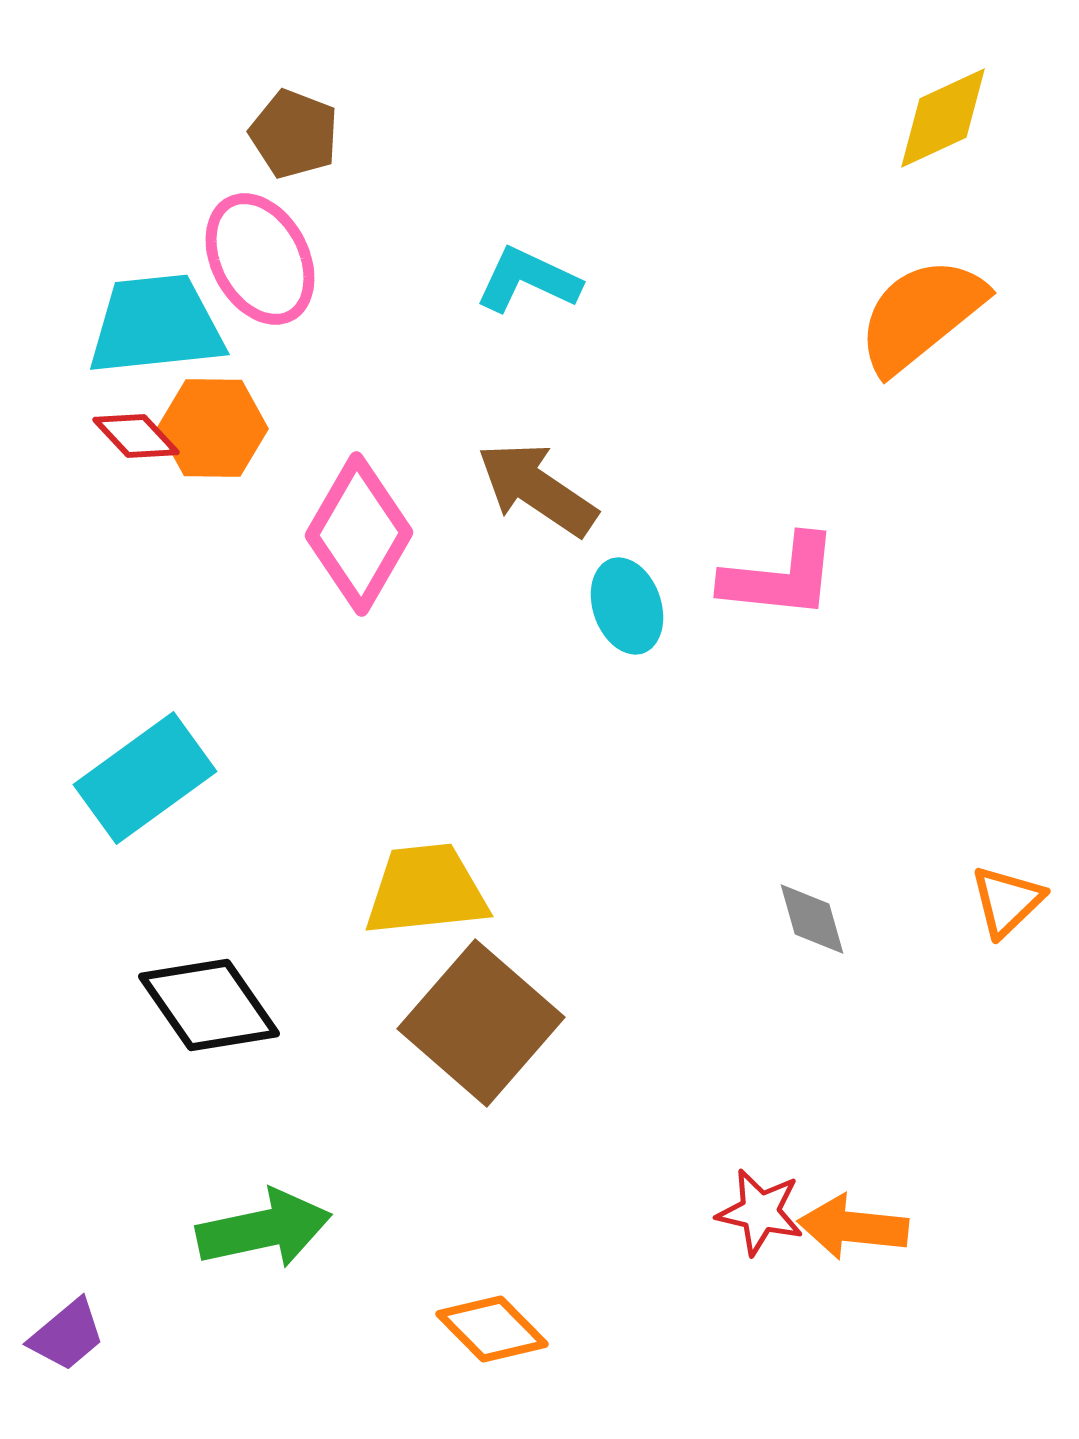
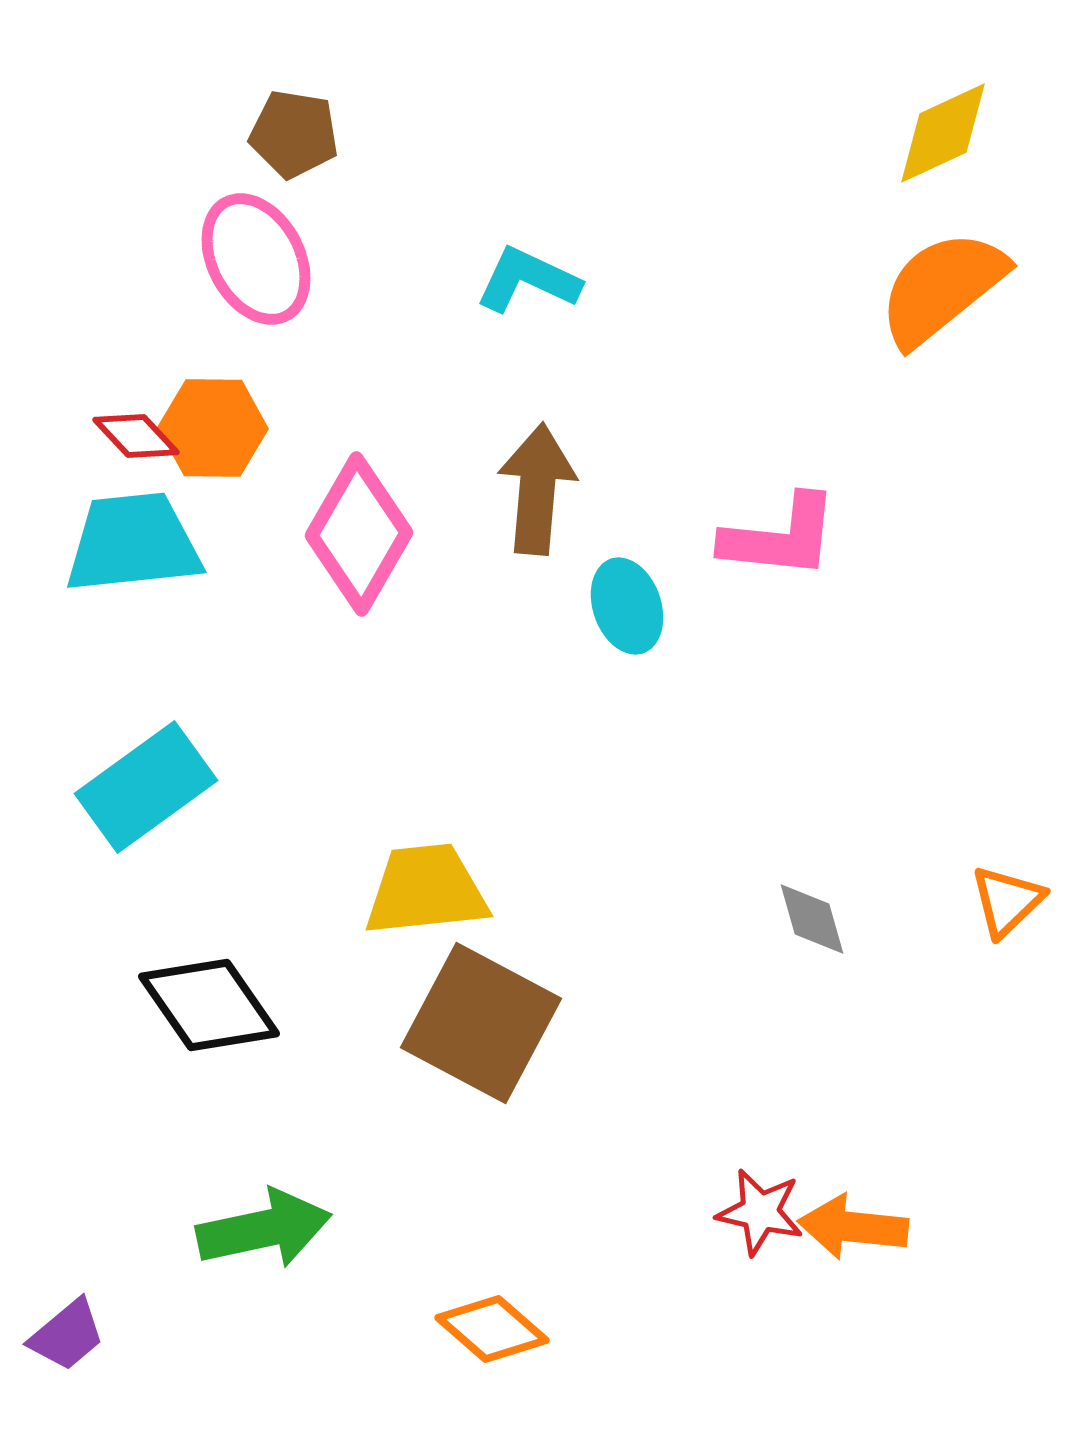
yellow diamond: moved 15 px down
brown pentagon: rotated 12 degrees counterclockwise
pink ellipse: moved 4 px left
orange semicircle: moved 21 px right, 27 px up
cyan trapezoid: moved 23 px left, 218 px down
brown arrow: rotated 61 degrees clockwise
pink L-shape: moved 40 px up
cyan rectangle: moved 1 px right, 9 px down
brown square: rotated 13 degrees counterclockwise
orange diamond: rotated 4 degrees counterclockwise
